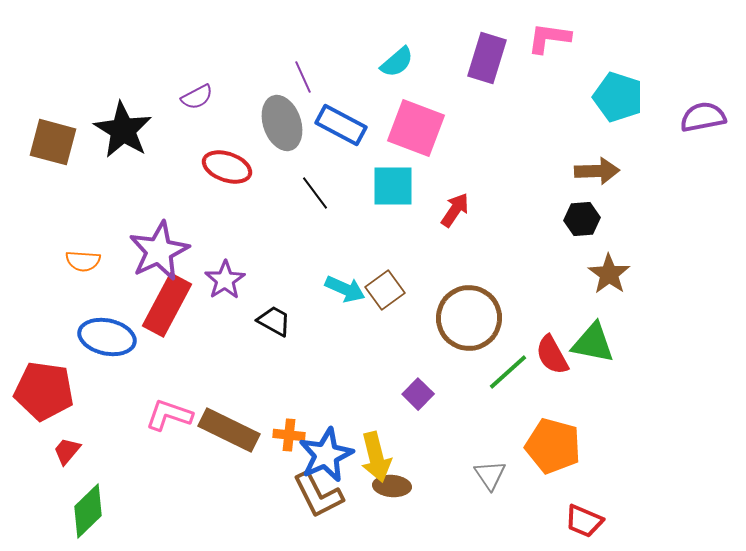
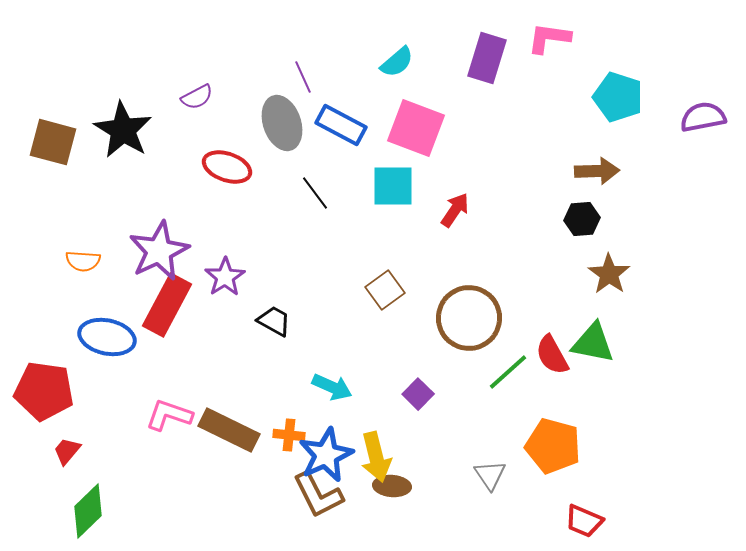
purple star at (225, 280): moved 3 px up
cyan arrow at (345, 289): moved 13 px left, 98 px down
